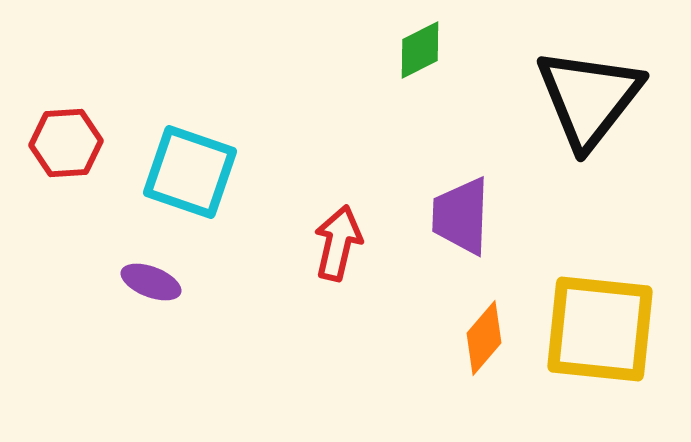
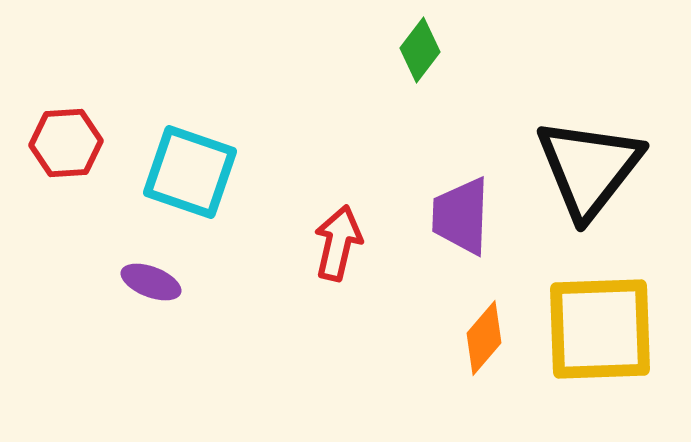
green diamond: rotated 26 degrees counterclockwise
black triangle: moved 70 px down
yellow square: rotated 8 degrees counterclockwise
